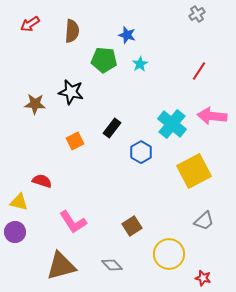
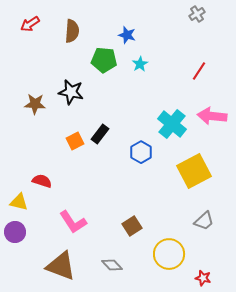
black rectangle: moved 12 px left, 6 px down
brown triangle: rotated 36 degrees clockwise
